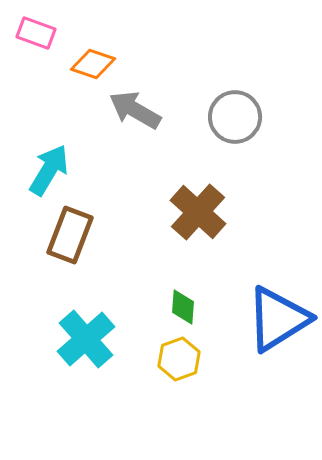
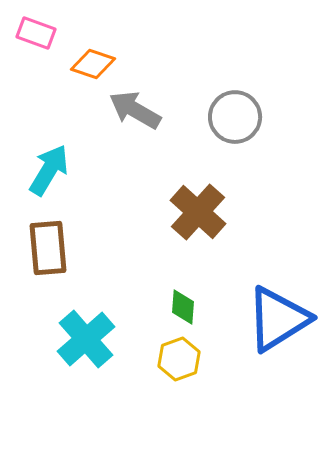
brown rectangle: moved 22 px left, 13 px down; rotated 26 degrees counterclockwise
